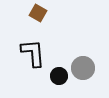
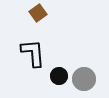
brown square: rotated 24 degrees clockwise
gray circle: moved 1 px right, 11 px down
